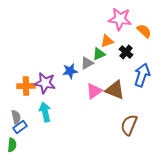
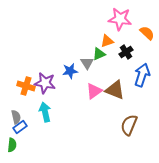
orange semicircle: moved 3 px right, 2 px down
black cross: rotated 16 degrees clockwise
gray triangle: rotated 32 degrees counterclockwise
orange cross: rotated 18 degrees clockwise
